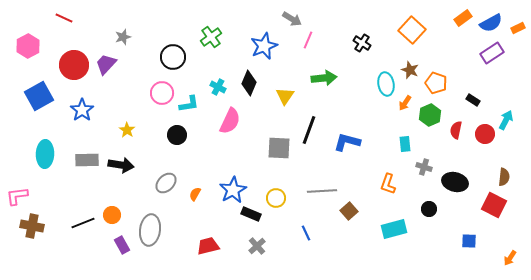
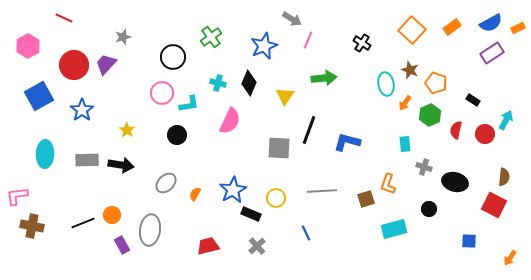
orange rectangle at (463, 18): moved 11 px left, 9 px down
cyan cross at (218, 87): moved 4 px up; rotated 14 degrees counterclockwise
brown square at (349, 211): moved 17 px right, 12 px up; rotated 24 degrees clockwise
